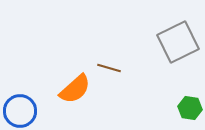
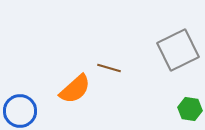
gray square: moved 8 px down
green hexagon: moved 1 px down
